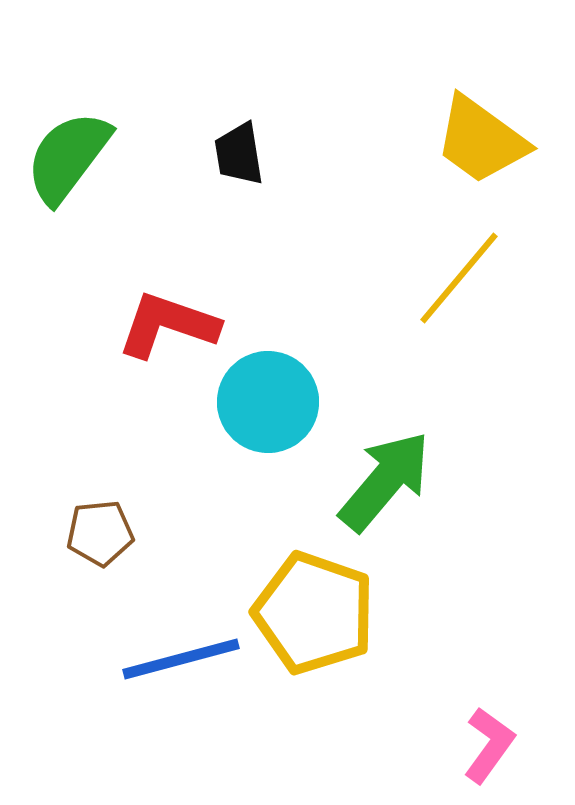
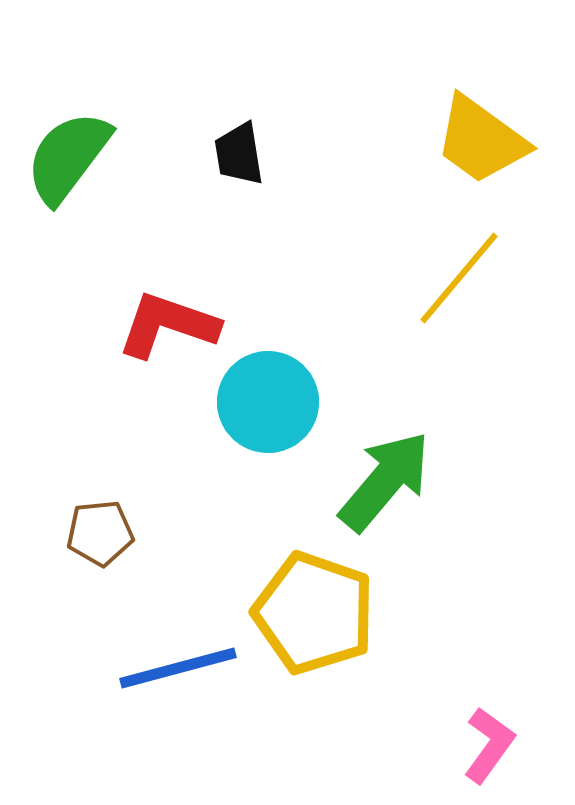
blue line: moved 3 px left, 9 px down
